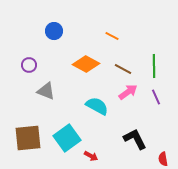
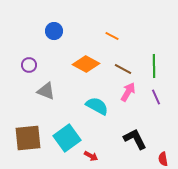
pink arrow: rotated 24 degrees counterclockwise
